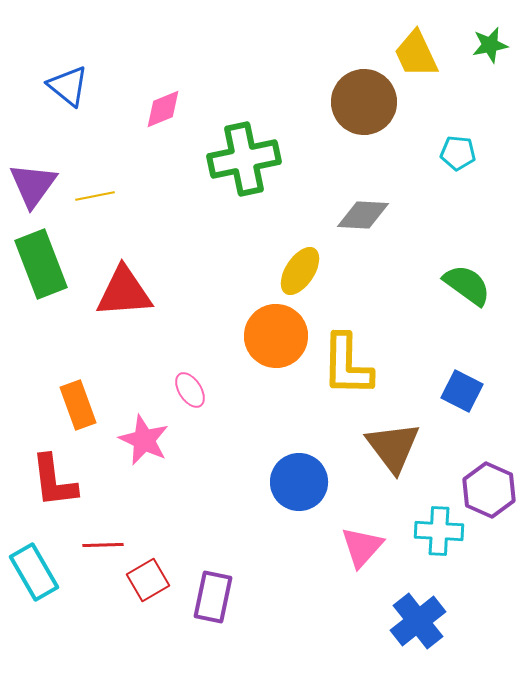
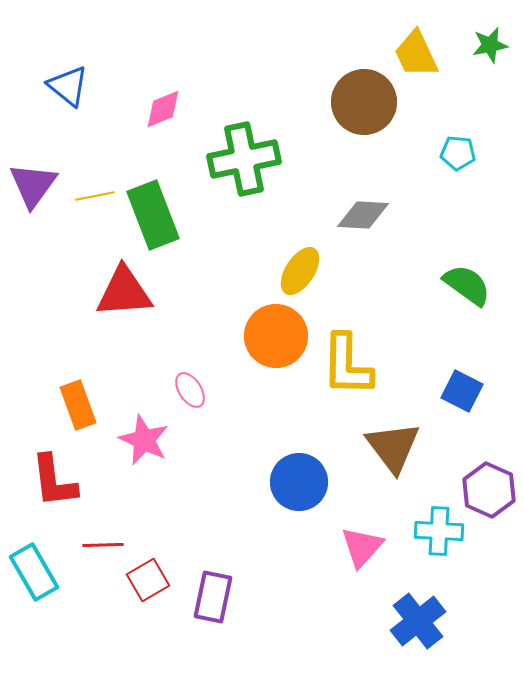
green rectangle: moved 112 px right, 49 px up
